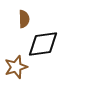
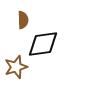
brown semicircle: moved 1 px left, 1 px down
